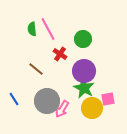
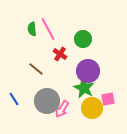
purple circle: moved 4 px right
